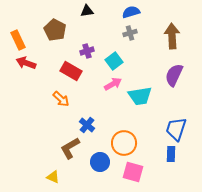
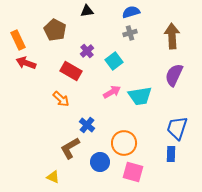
purple cross: rotated 24 degrees counterclockwise
pink arrow: moved 1 px left, 8 px down
blue trapezoid: moved 1 px right, 1 px up
